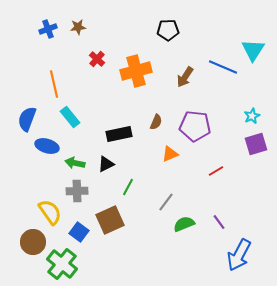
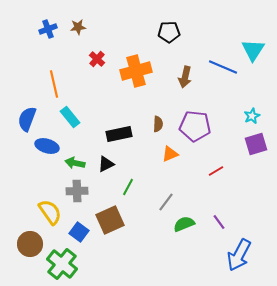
black pentagon: moved 1 px right, 2 px down
brown arrow: rotated 20 degrees counterclockwise
brown semicircle: moved 2 px right, 2 px down; rotated 21 degrees counterclockwise
brown circle: moved 3 px left, 2 px down
